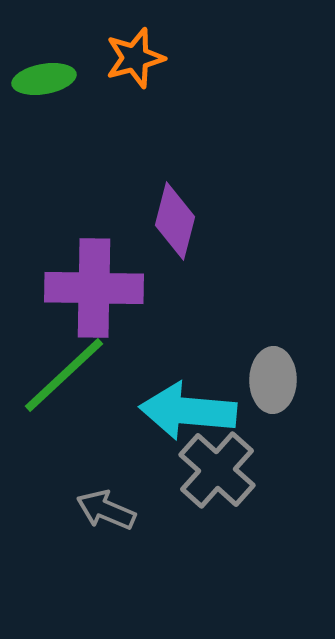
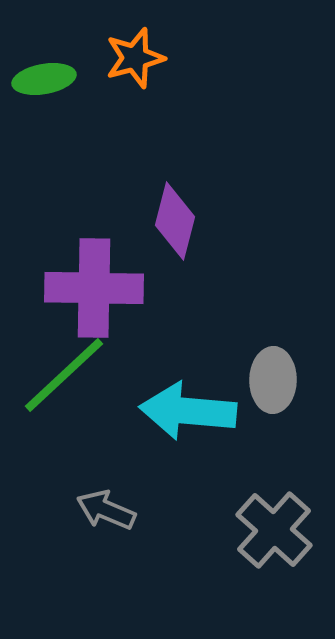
gray cross: moved 57 px right, 60 px down
